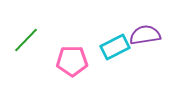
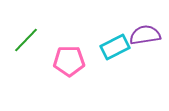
pink pentagon: moved 3 px left
